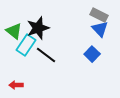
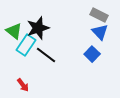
blue triangle: moved 3 px down
red arrow: moved 7 px right; rotated 128 degrees counterclockwise
